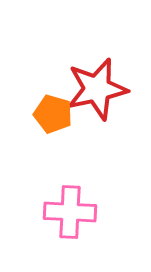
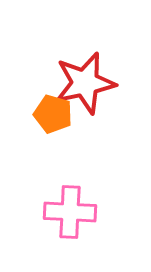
red star: moved 12 px left, 6 px up
